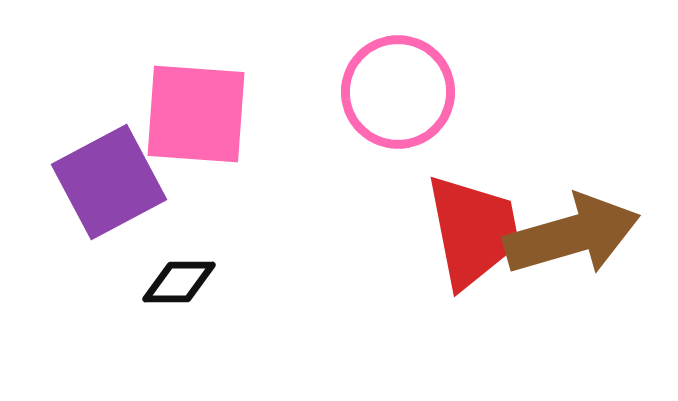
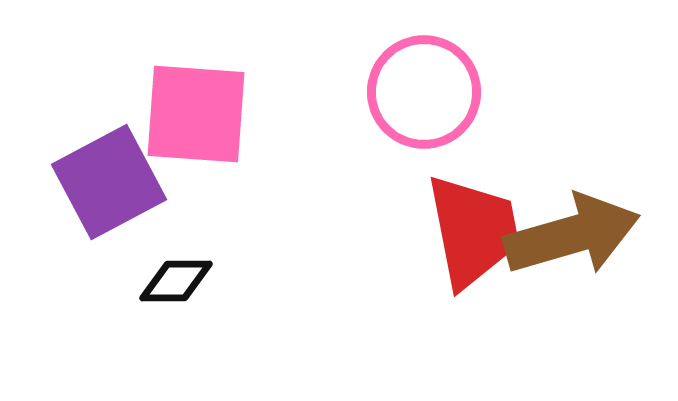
pink circle: moved 26 px right
black diamond: moved 3 px left, 1 px up
